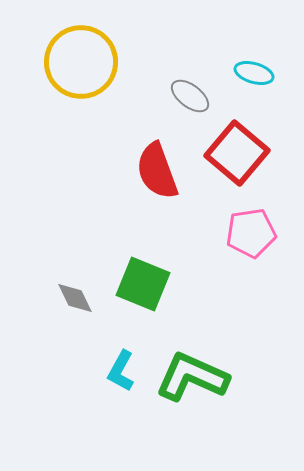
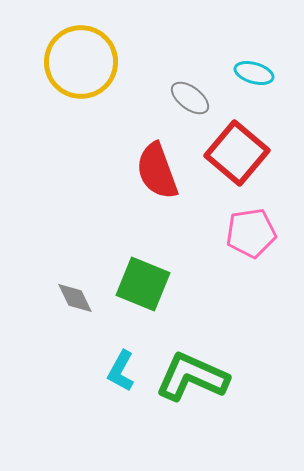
gray ellipse: moved 2 px down
